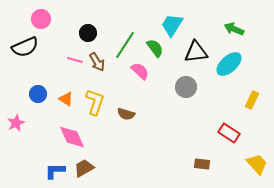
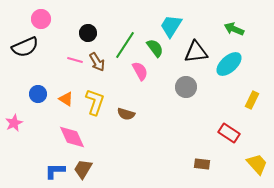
cyan trapezoid: moved 1 px left, 1 px down
pink semicircle: rotated 18 degrees clockwise
pink star: moved 2 px left
brown trapezoid: moved 1 px left, 1 px down; rotated 30 degrees counterclockwise
